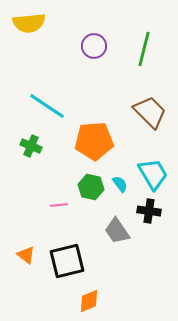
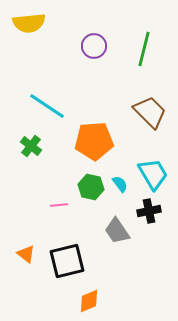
green cross: rotated 15 degrees clockwise
black cross: rotated 20 degrees counterclockwise
orange triangle: moved 1 px up
